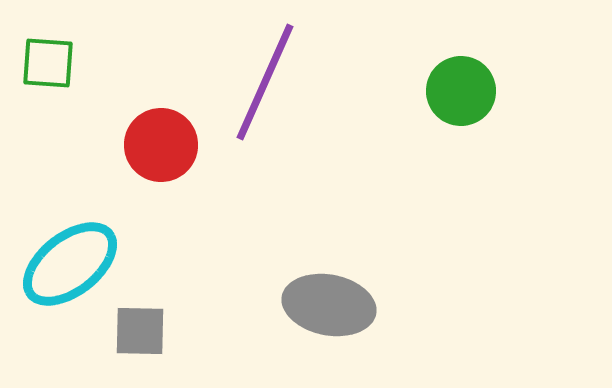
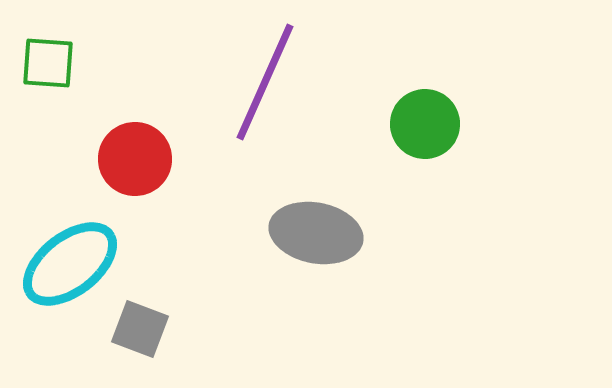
green circle: moved 36 px left, 33 px down
red circle: moved 26 px left, 14 px down
gray ellipse: moved 13 px left, 72 px up
gray square: moved 2 px up; rotated 20 degrees clockwise
